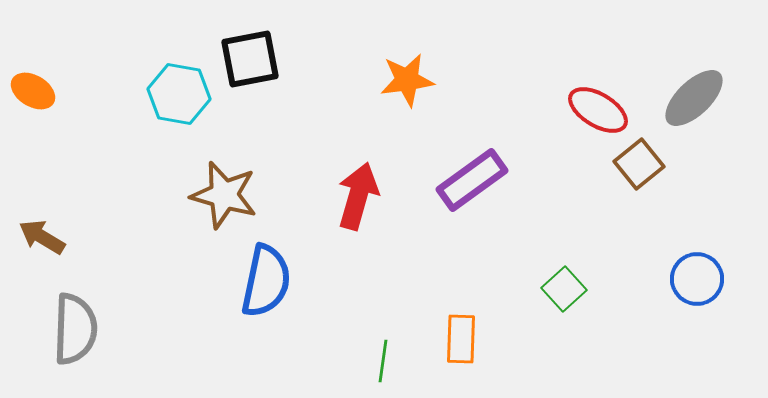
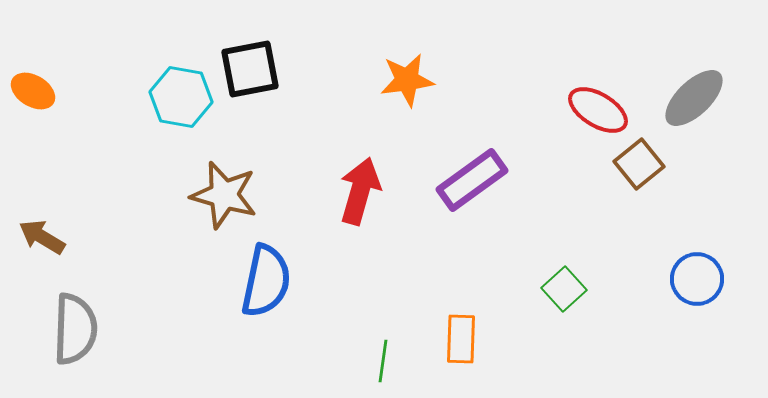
black square: moved 10 px down
cyan hexagon: moved 2 px right, 3 px down
red arrow: moved 2 px right, 5 px up
